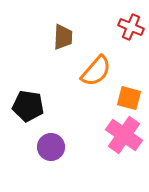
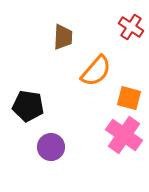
red cross: rotated 10 degrees clockwise
